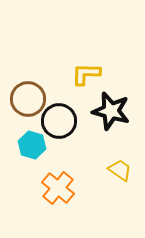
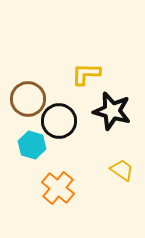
black star: moved 1 px right
yellow trapezoid: moved 2 px right
